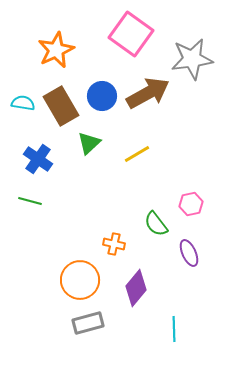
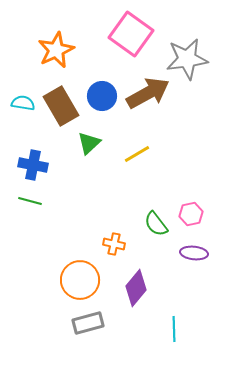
gray star: moved 5 px left
blue cross: moved 5 px left, 6 px down; rotated 24 degrees counterclockwise
pink hexagon: moved 10 px down
purple ellipse: moved 5 px right; rotated 60 degrees counterclockwise
